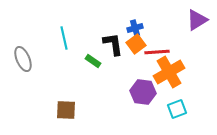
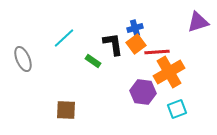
purple triangle: moved 1 px right, 2 px down; rotated 15 degrees clockwise
cyan line: rotated 60 degrees clockwise
